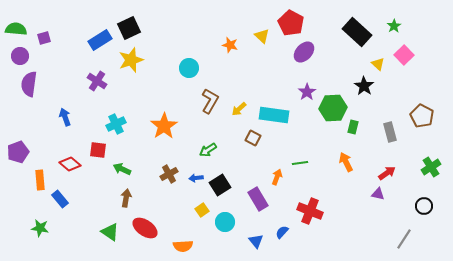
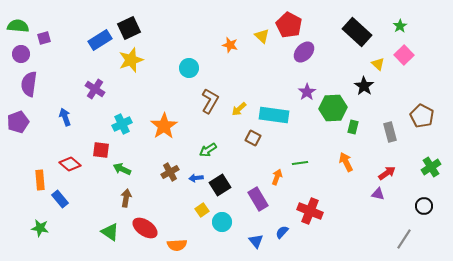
red pentagon at (291, 23): moved 2 px left, 2 px down
green star at (394, 26): moved 6 px right
green semicircle at (16, 29): moved 2 px right, 3 px up
purple circle at (20, 56): moved 1 px right, 2 px up
purple cross at (97, 81): moved 2 px left, 8 px down
cyan cross at (116, 124): moved 6 px right
red square at (98, 150): moved 3 px right
purple pentagon at (18, 152): moved 30 px up
brown cross at (169, 174): moved 1 px right, 2 px up
cyan circle at (225, 222): moved 3 px left
orange semicircle at (183, 246): moved 6 px left, 1 px up
